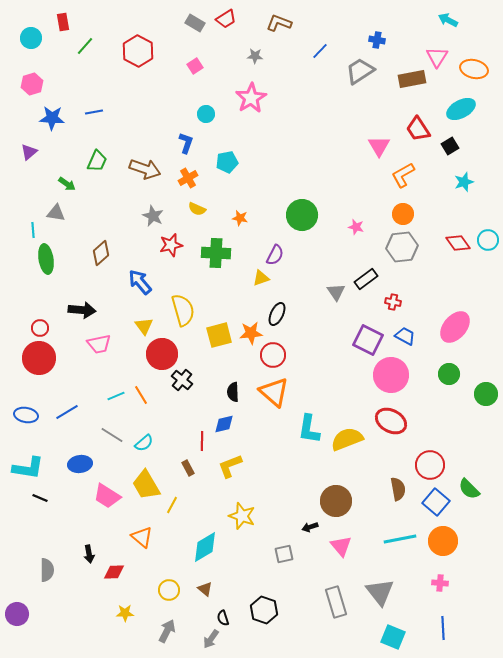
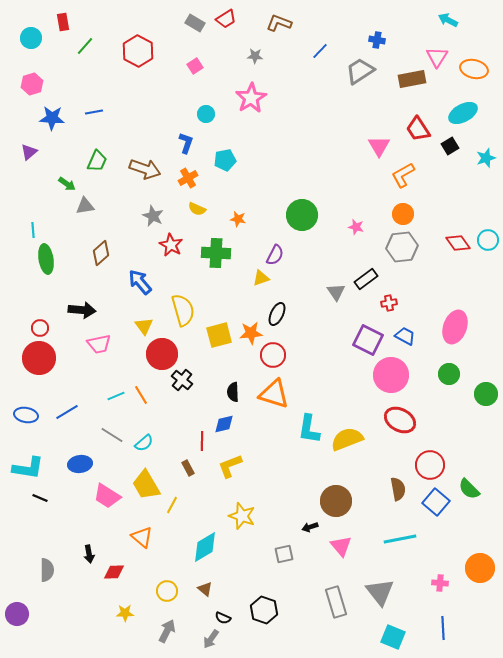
cyan ellipse at (461, 109): moved 2 px right, 4 px down
cyan pentagon at (227, 162): moved 2 px left, 2 px up
cyan star at (464, 182): moved 22 px right, 24 px up
gray triangle at (56, 213): moved 29 px right, 7 px up; rotated 18 degrees counterclockwise
orange star at (240, 218): moved 2 px left, 1 px down
red star at (171, 245): rotated 30 degrees counterclockwise
red cross at (393, 302): moved 4 px left, 1 px down; rotated 21 degrees counterclockwise
pink ellipse at (455, 327): rotated 20 degrees counterclockwise
orange triangle at (274, 392): moved 2 px down; rotated 24 degrees counterclockwise
red ellipse at (391, 421): moved 9 px right, 1 px up
orange circle at (443, 541): moved 37 px right, 27 px down
yellow circle at (169, 590): moved 2 px left, 1 px down
black semicircle at (223, 618): rotated 49 degrees counterclockwise
